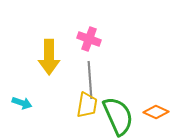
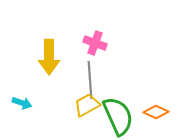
pink cross: moved 6 px right, 4 px down
yellow trapezoid: rotated 128 degrees counterclockwise
